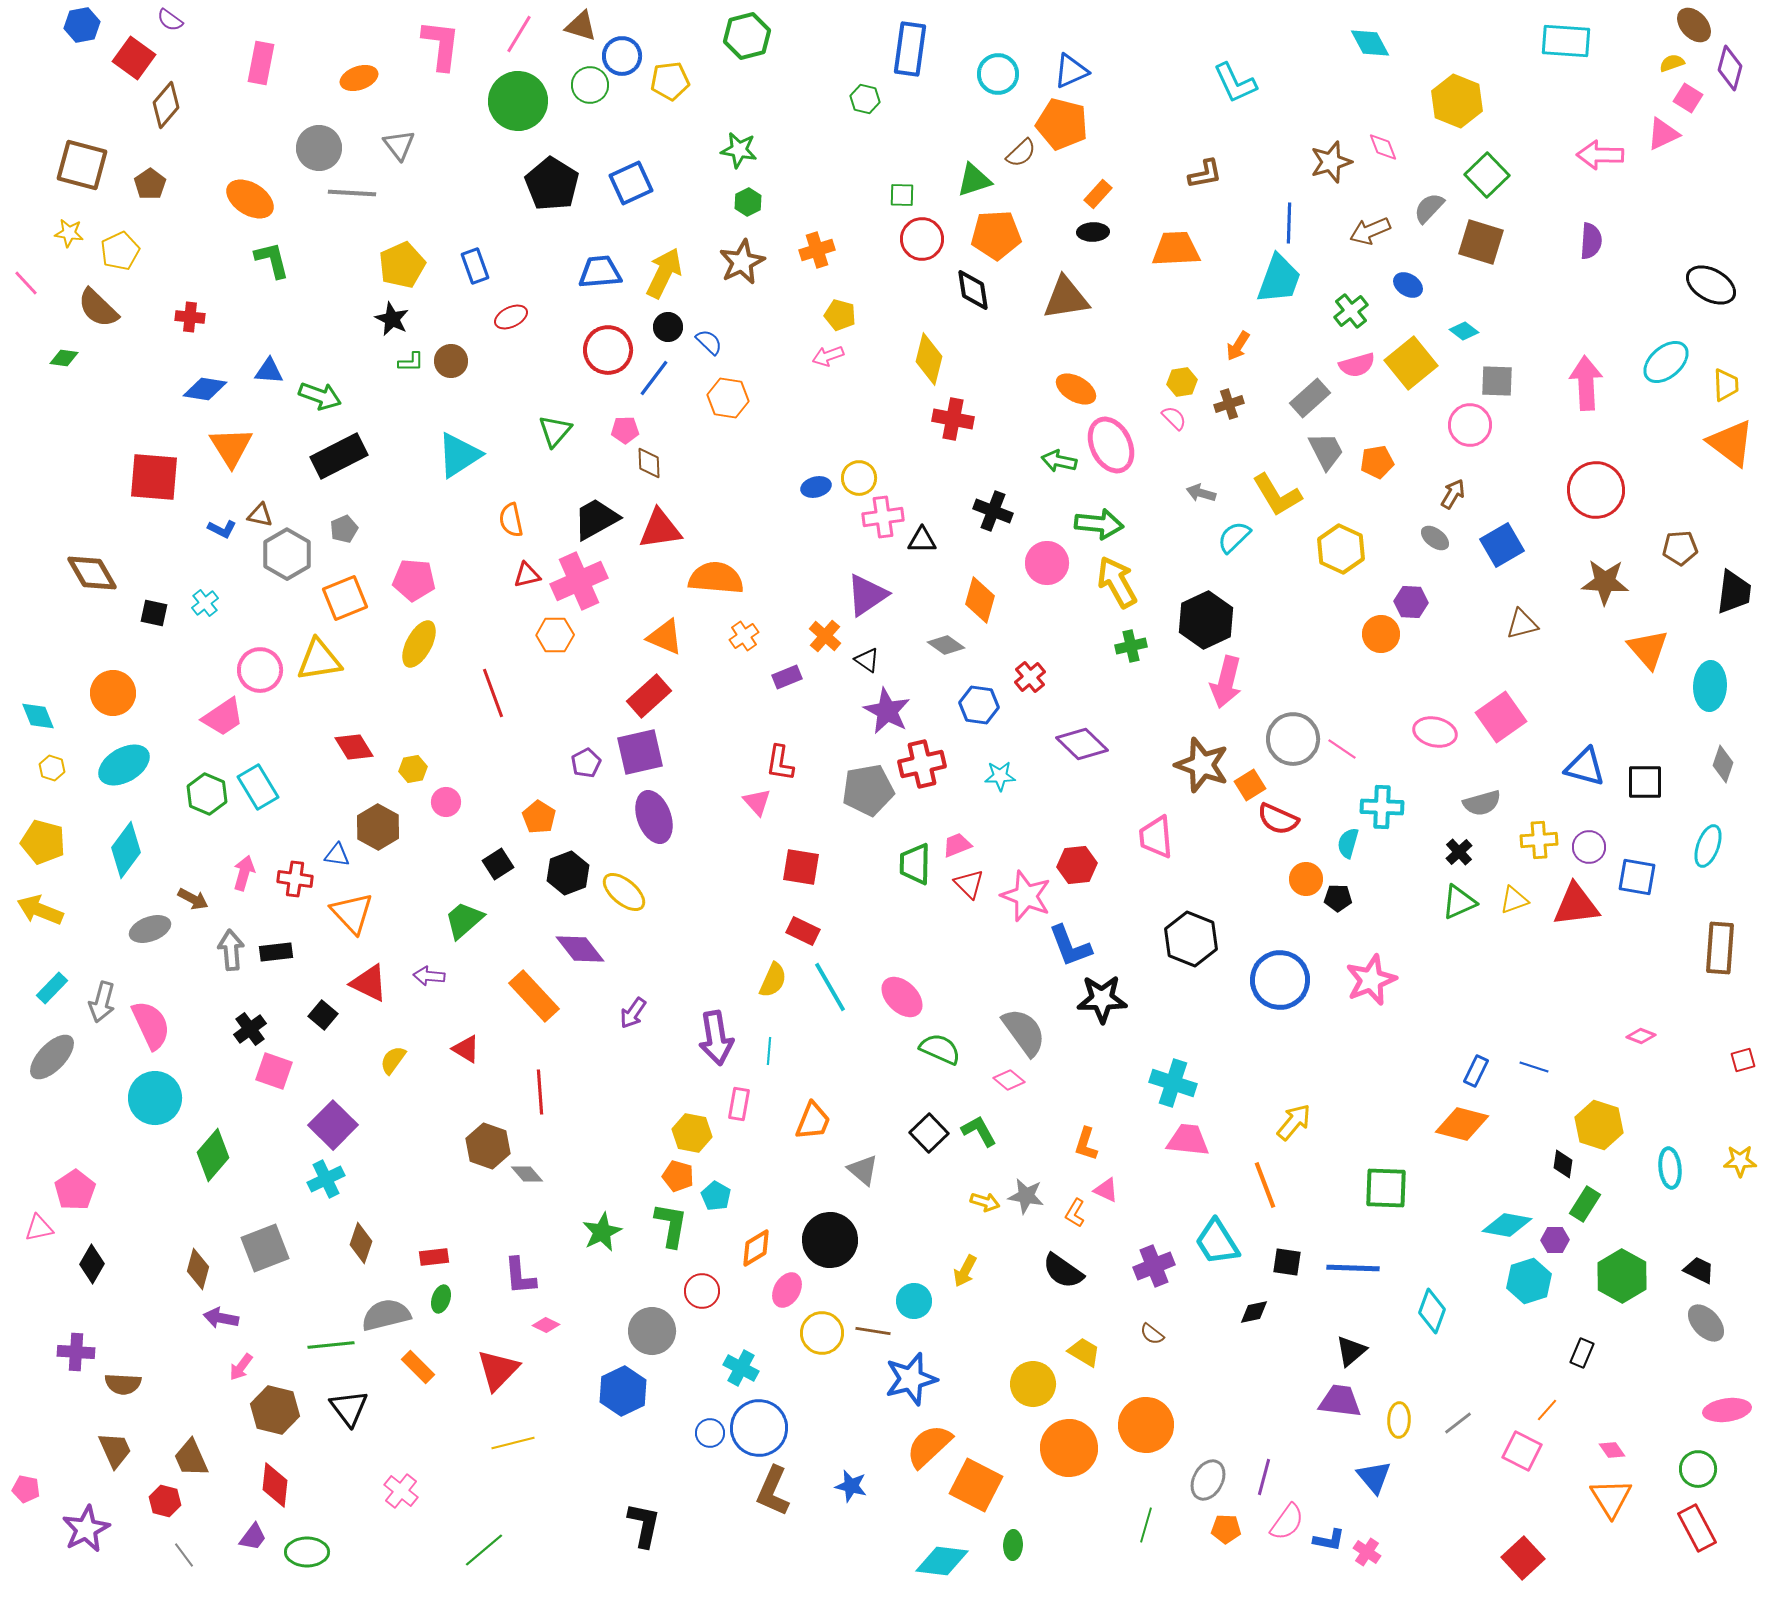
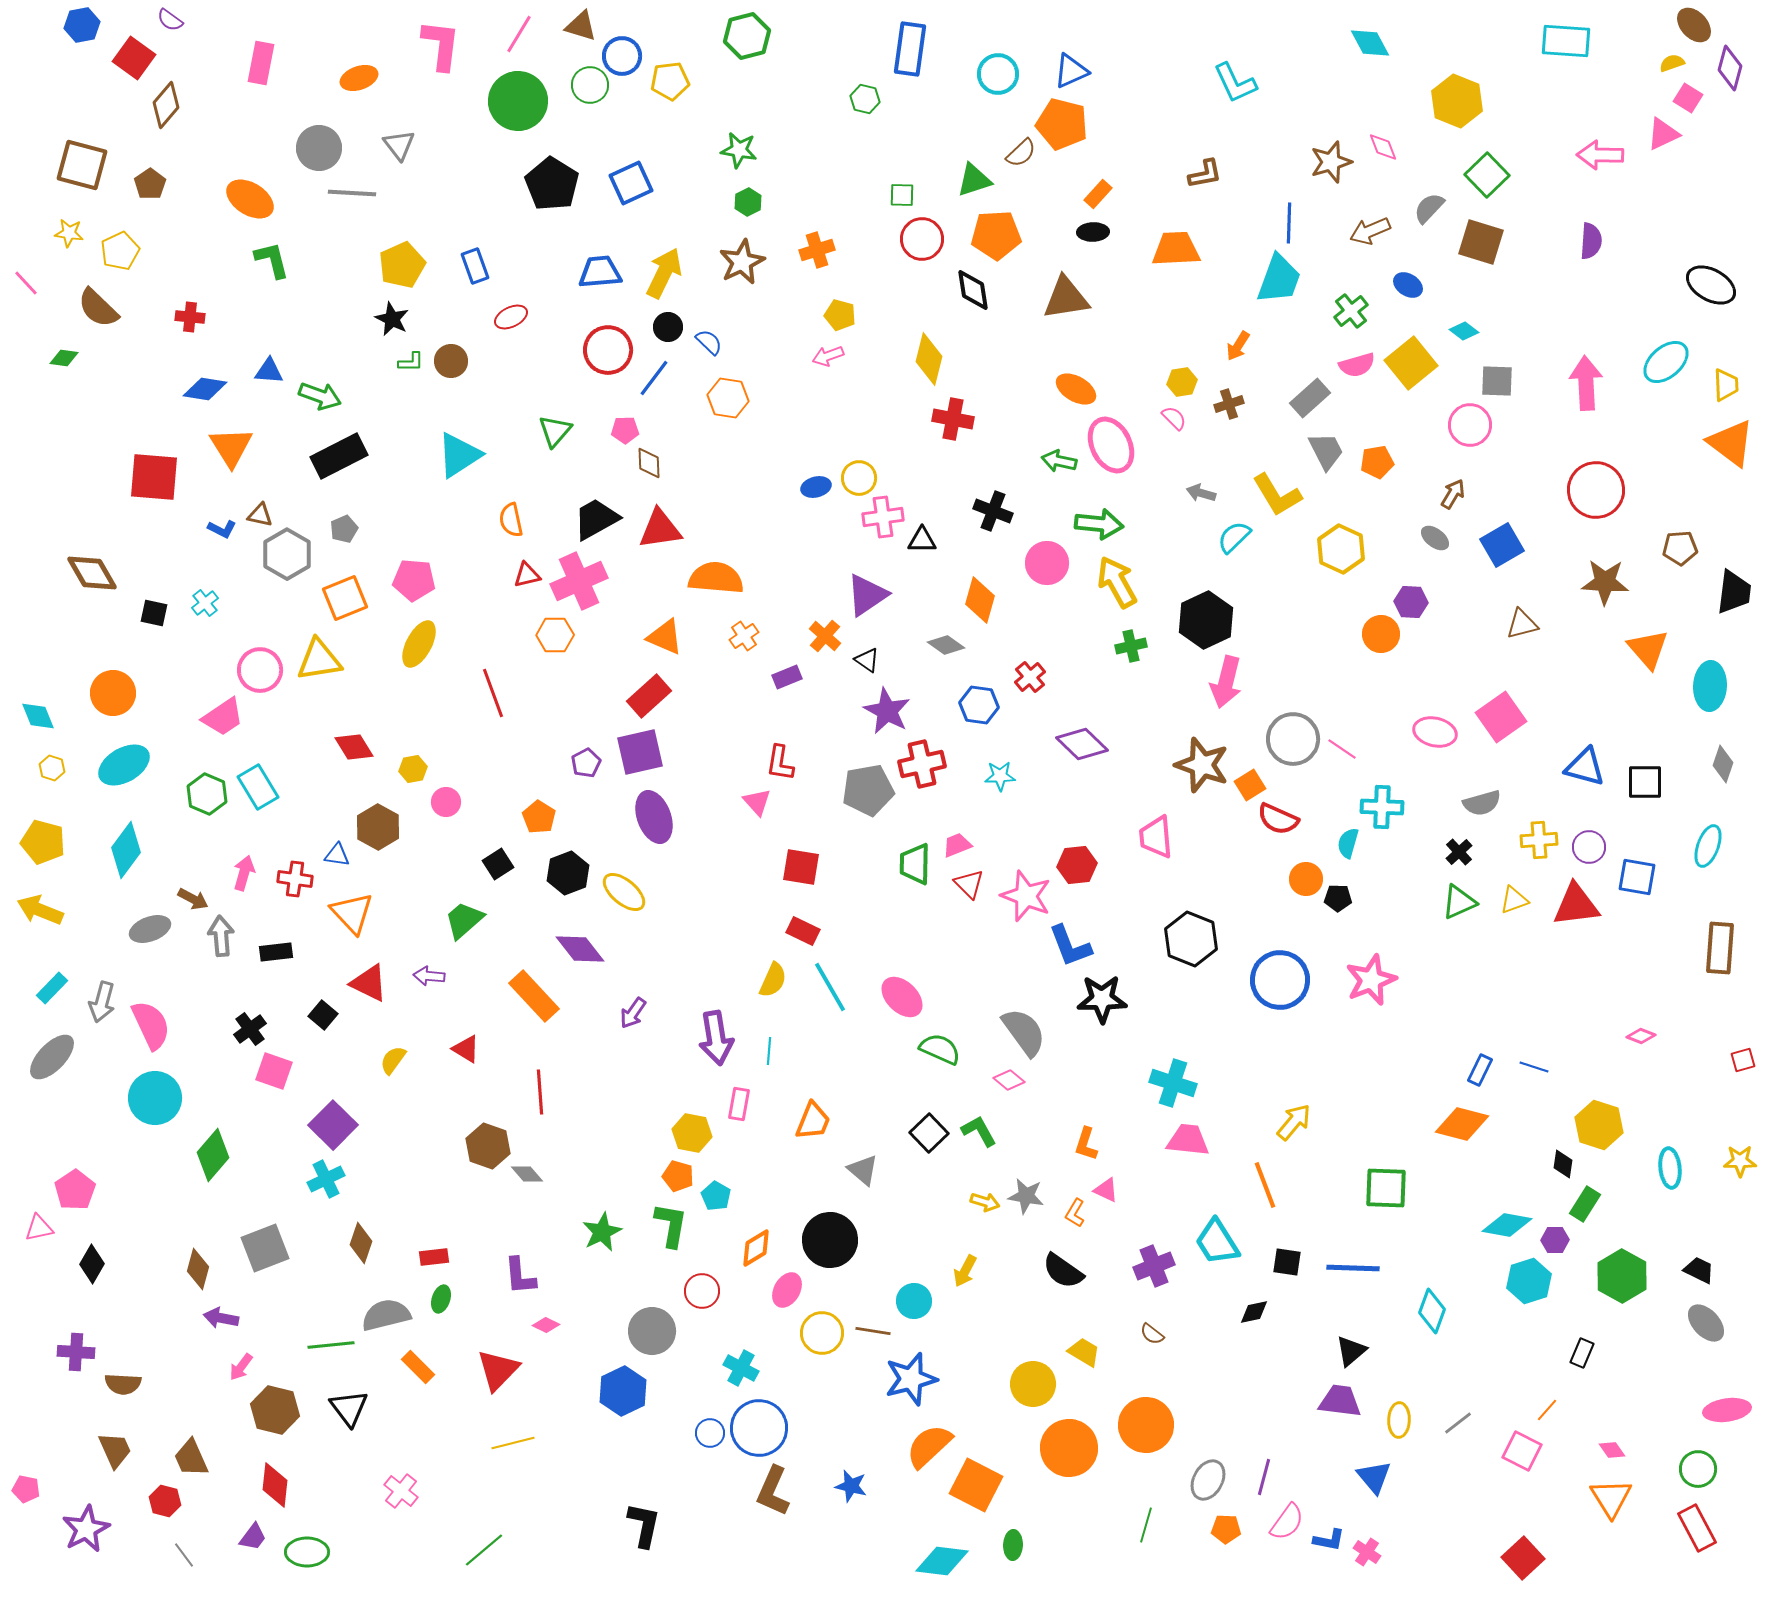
gray arrow at (231, 950): moved 10 px left, 14 px up
blue rectangle at (1476, 1071): moved 4 px right, 1 px up
